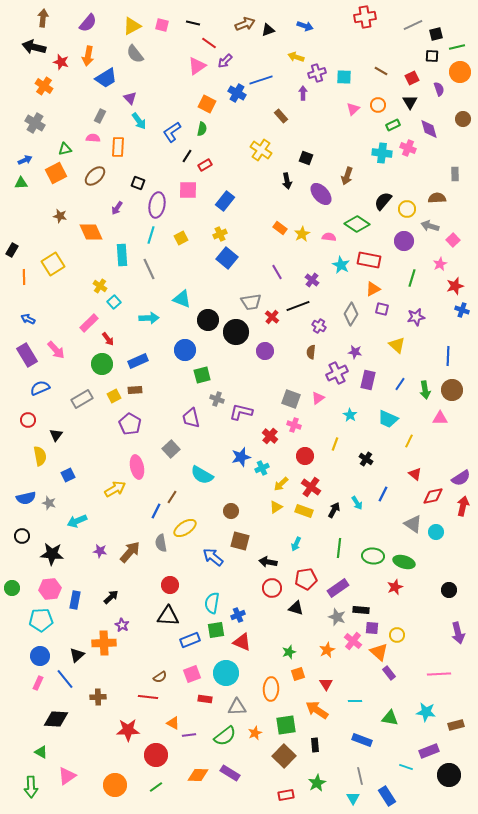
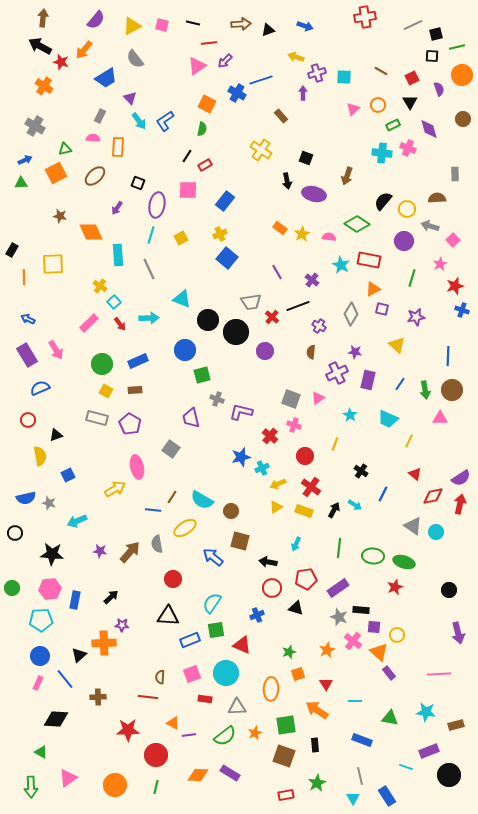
purple semicircle at (88, 23): moved 8 px right, 3 px up
brown arrow at (245, 24): moved 4 px left; rotated 18 degrees clockwise
red line at (209, 43): rotated 42 degrees counterclockwise
black arrow at (34, 47): moved 6 px right, 1 px up; rotated 15 degrees clockwise
gray semicircle at (135, 54): moved 5 px down
orange arrow at (88, 56): moved 4 px left, 6 px up; rotated 30 degrees clockwise
orange circle at (460, 72): moved 2 px right, 3 px down
gray cross at (35, 123): moved 3 px down
blue L-shape at (172, 132): moved 7 px left, 11 px up
purple ellipse at (321, 194): moved 7 px left; rotated 35 degrees counterclockwise
cyan rectangle at (122, 255): moved 4 px left
yellow square at (53, 264): rotated 30 degrees clockwise
red arrow at (108, 339): moved 12 px right, 15 px up
pink arrow at (56, 350): rotated 12 degrees clockwise
yellow square at (114, 396): moved 8 px left, 5 px up; rotated 32 degrees counterclockwise
gray rectangle at (82, 399): moved 15 px right, 19 px down; rotated 45 degrees clockwise
black triangle at (56, 435): rotated 32 degrees clockwise
gray square at (171, 449): rotated 12 degrees counterclockwise
black cross at (366, 459): moved 5 px left, 12 px down
cyan semicircle at (202, 475): moved 25 px down
yellow arrow at (281, 484): moved 3 px left; rotated 21 degrees clockwise
cyan arrow at (357, 503): moved 2 px left, 2 px down; rotated 24 degrees counterclockwise
red arrow at (463, 506): moved 3 px left, 2 px up
blue line at (156, 511): moved 3 px left, 1 px up; rotated 70 degrees clockwise
gray triangle at (413, 524): moved 2 px down
black circle at (22, 536): moved 7 px left, 3 px up
gray semicircle at (161, 543): moved 4 px left, 1 px down
red circle at (170, 585): moved 3 px right, 6 px up
cyan semicircle at (212, 603): rotated 25 degrees clockwise
blue cross at (238, 615): moved 19 px right
gray star at (337, 617): moved 2 px right
purple star at (122, 625): rotated 24 degrees counterclockwise
purple square at (372, 628): moved 2 px right, 1 px up
red triangle at (242, 642): moved 3 px down
black triangle at (77, 655): moved 2 px right
brown semicircle at (160, 677): rotated 128 degrees clockwise
brown square at (284, 756): rotated 25 degrees counterclockwise
pink triangle at (67, 776): moved 1 px right, 2 px down
green line at (156, 787): rotated 40 degrees counterclockwise
